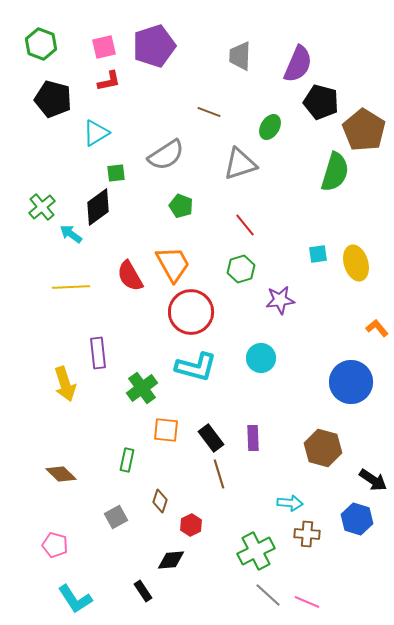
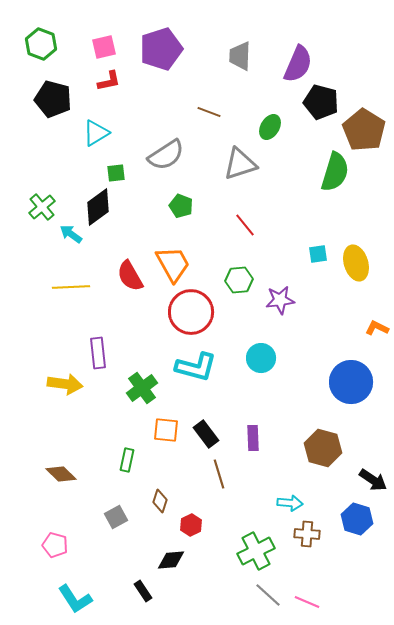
purple pentagon at (154, 46): moved 7 px right, 3 px down
green hexagon at (241, 269): moved 2 px left, 11 px down; rotated 12 degrees clockwise
orange L-shape at (377, 328): rotated 25 degrees counterclockwise
yellow arrow at (65, 384): rotated 64 degrees counterclockwise
black rectangle at (211, 438): moved 5 px left, 4 px up
